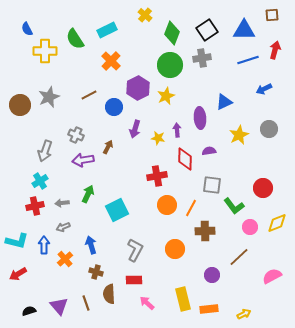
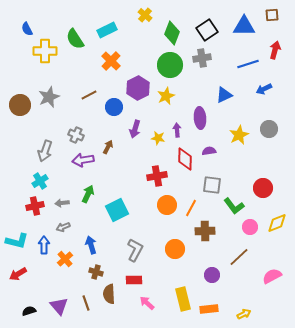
blue triangle at (244, 30): moved 4 px up
blue line at (248, 60): moved 4 px down
blue triangle at (224, 102): moved 7 px up
